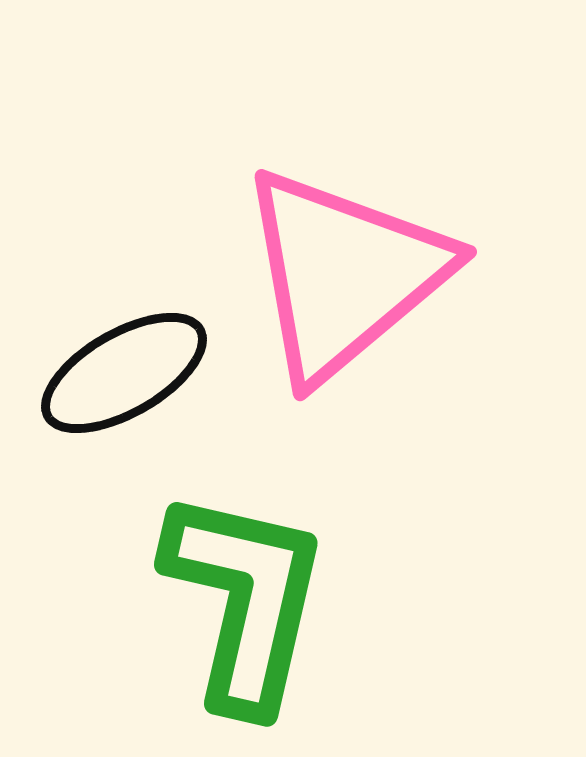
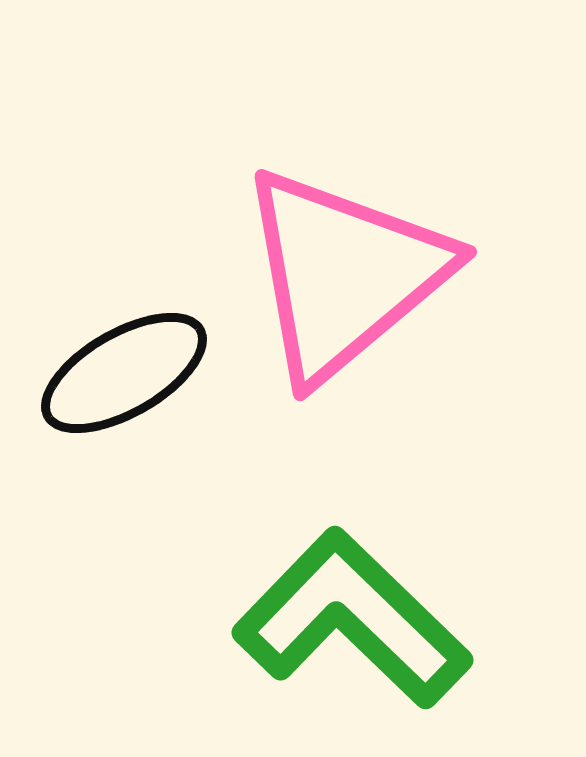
green L-shape: moved 107 px right, 19 px down; rotated 59 degrees counterclockwise
